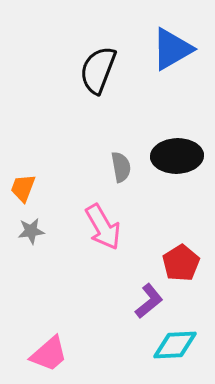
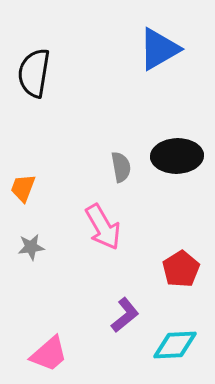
blue triangle: moved 13 px left
black semicircle: moved 64 px left, 3 px down; rotated 12 degrees counterclockwise
gray star: moved 16 px down
red pentagon: moved 6 px down
purple L-shape: moved 24 px left, 14 px down
